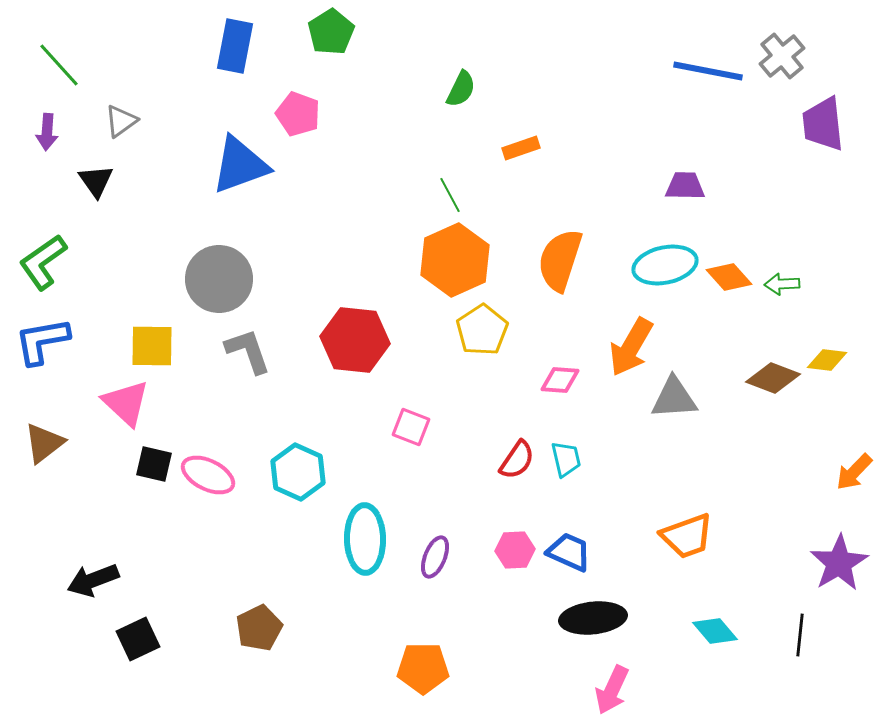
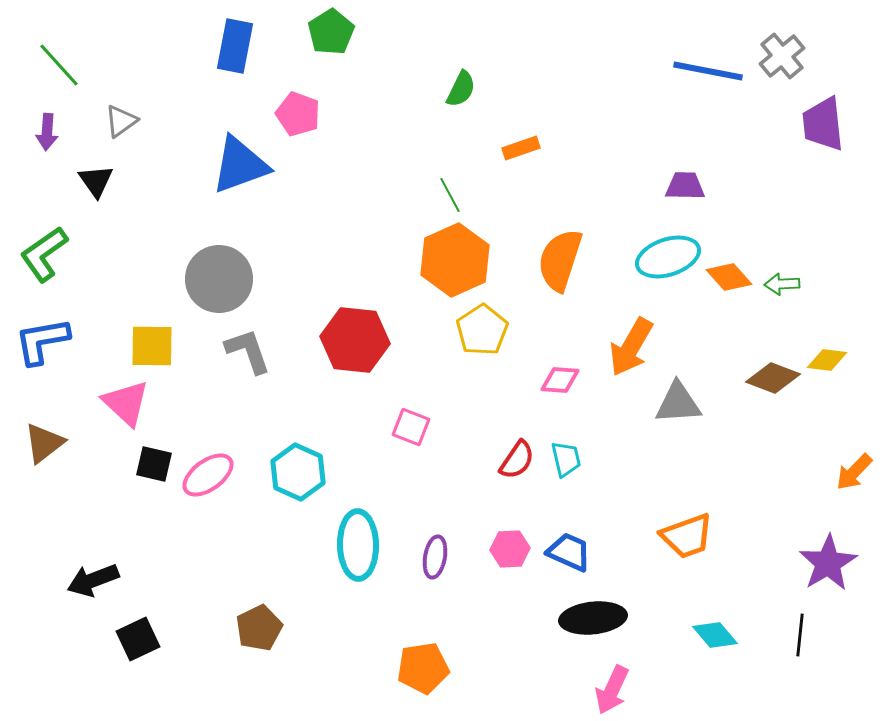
green L-shape at (43, 262): moved 1 px right, 8 px up
cyan ellipse at (665, 265): moved 3 px right, 8 px up; rotated 6 degrees counterclockwise
gray triangle at (674, 398): moved 4 px right, 5 px down
pink ellipse at (208, 475): rotated 62 degrees counterclockwise
cyan ellipse at (365, 539): moved 7 px left, 6 px down
pink hexagon at (515, 550): moved 5 px left, 1 px up
purple ellipse at (435, 557): rotated 12 degrees counterclockwise
purple star at (839, 563): moved 11 px left
cyan diamond at (715, 631): moved 4 px down
orange pentagon at (423, 668): rotated 9 degrees counterclockwise
